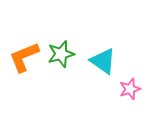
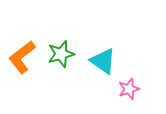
orange L-shape: moved 2 px left; rotated 16 degrees counterclockwise
pink star: moved 1 px left
